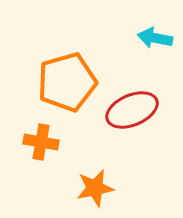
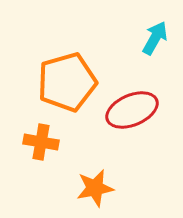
cyan arrow: rotated 108 degrees clockwise
